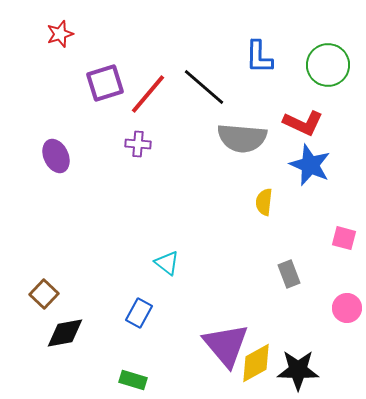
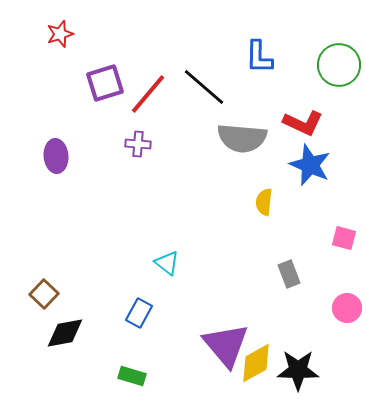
green circle: moved 11 px right
purple ellipse: rotated 20 degrees clockwise
green rectangle: moved 1 px left, 4 px up
